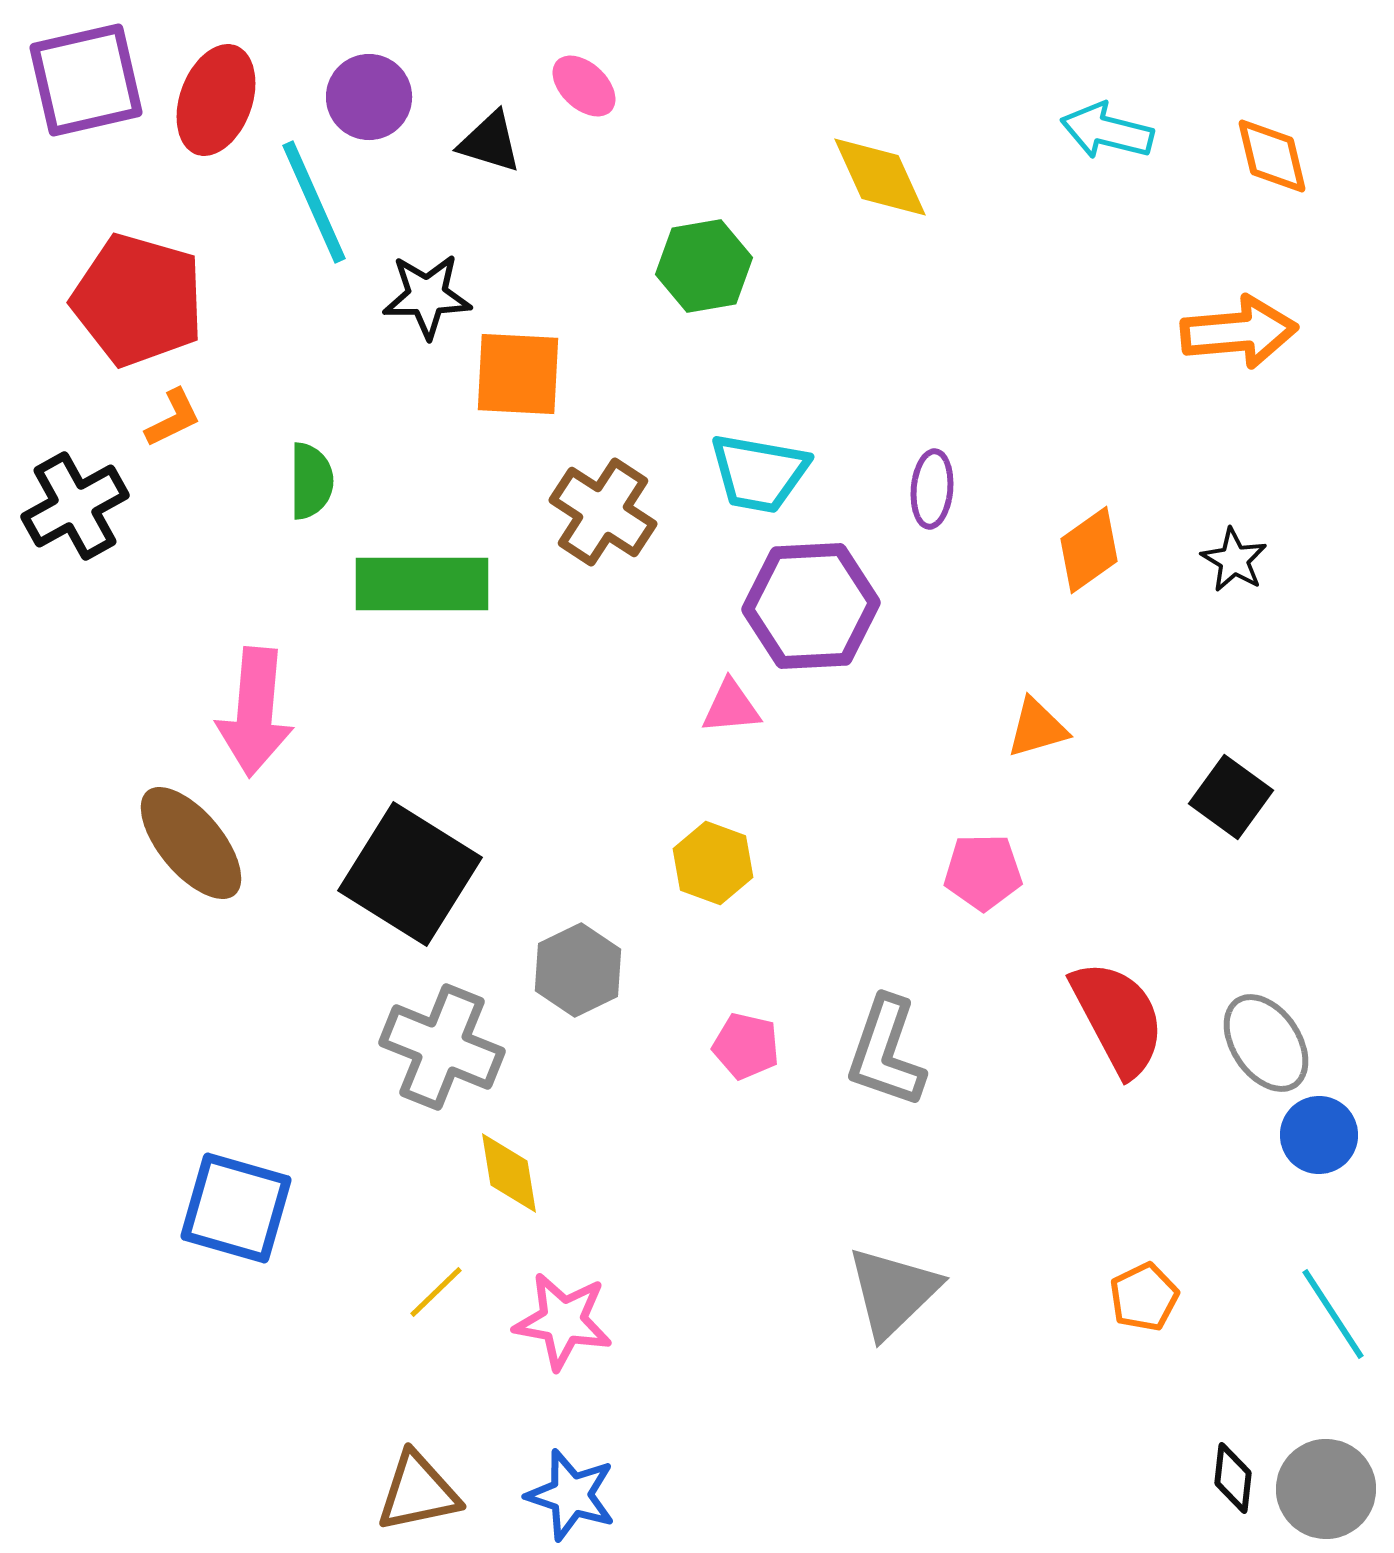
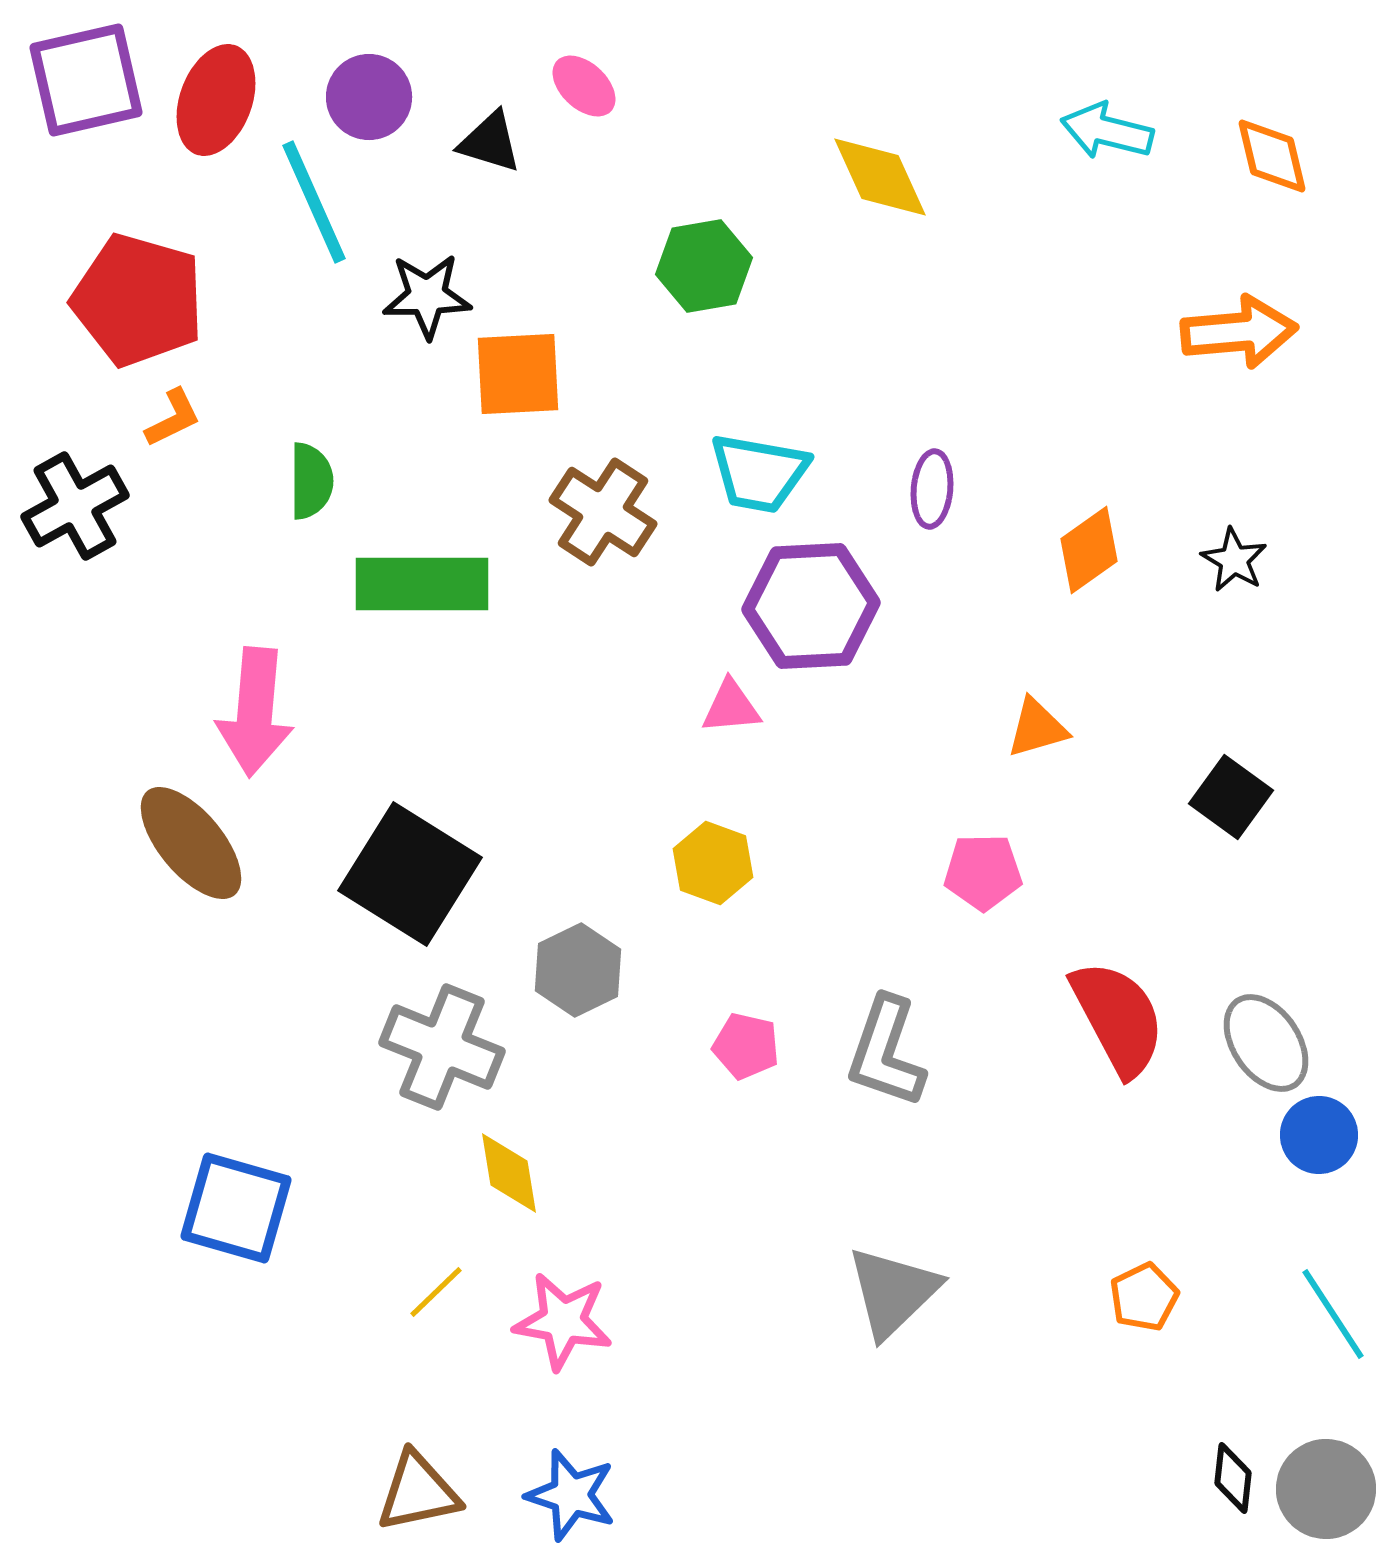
orange square at (518, 374): rotated 6 degrees counterclockwise
